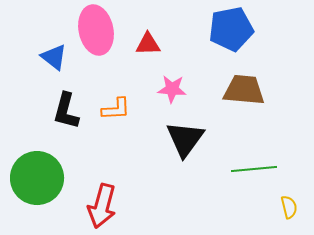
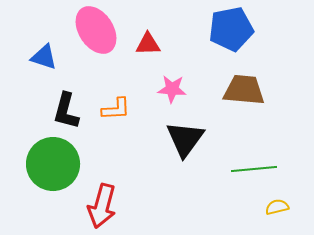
pink ellipse: rotated 21 degrees counterclockwise
blue triangle: moved 10 px left; rotated 20 degrees counterclockwise
green circle: moved 16 px right, 14 px up
yellow semicircle: moved 12 px left; rotated 90 degrees counterclockwise
